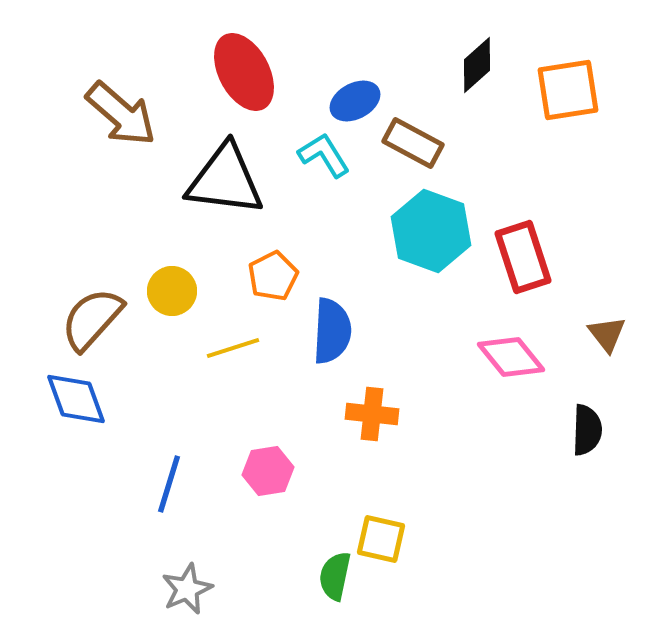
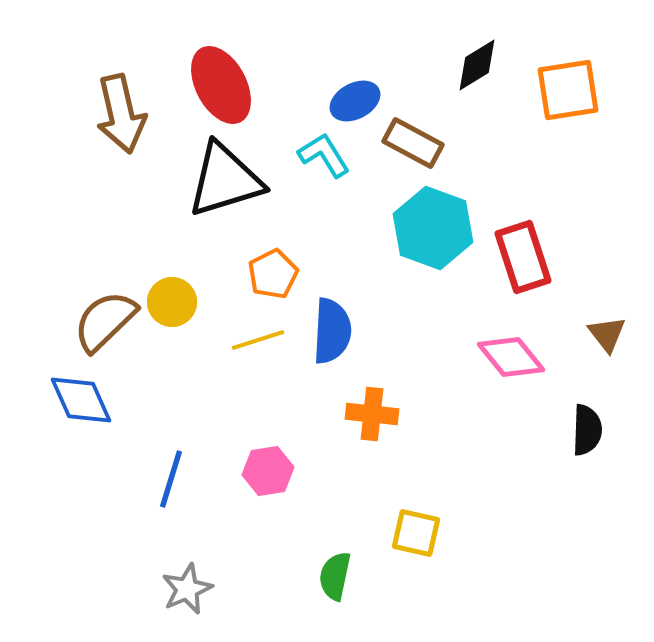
black diamond: rotated 10 degrees clockwise
red ellipse: moved 23 px left, 13 px down
brown arrow: rotated 36 degrees clockwise
black triangle: rotated 24 degrees counterclockwise
cyan hexagon: moved 2 px right, 3 px up
orange pentagon: moved 2 px up
yellow circle: moved 11 px down
brown semicircle: moved 13 px right, 2 px down; rotated 4 degrees clockwise
yellow line: moved 25 px right, 8 px up
blue diamond: moved 5 px right, 1 px down; rotated 4 degrees counterclockwise
blue line: moved 2 px right, 5 px up
yellow square: moved 35 px right, 6 px up
